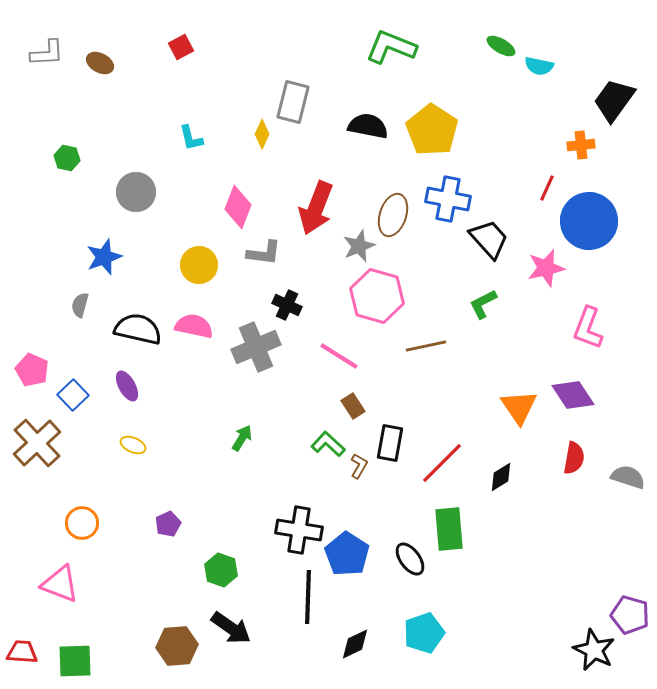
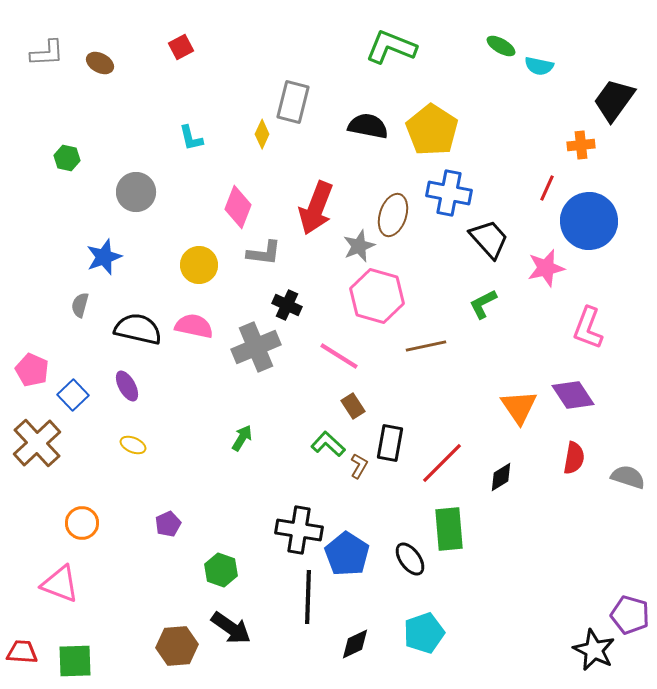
blue cross at (448, 199): moved 1 px right, 6 px up
